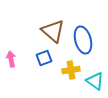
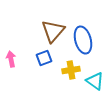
brown triangle: rotated 30 degrees clockwise
